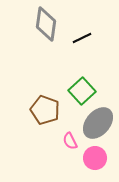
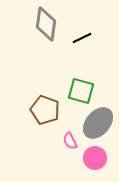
green square: moved 1 px left; rotated 32 degrees counterclockwise
